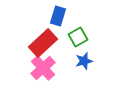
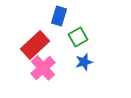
blue rectangle: moved 1 px right
red rectangle: moved 8 px left, 2 px down
blue star: moved 1 px down
